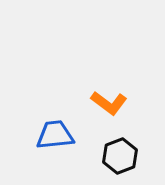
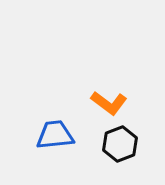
black hexagon: moved 12 px up
